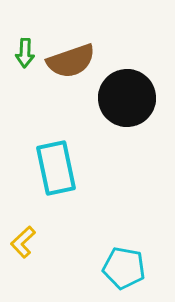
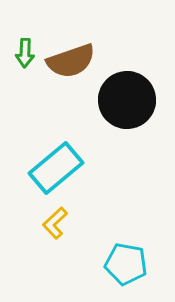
black circle: moved 2 px down
cyan rectangle: rotated 62 degrees clockwise
yellow L-shape: moved 32 px right, 19 px up
cyan pentagon: moved 2 px right, 4 px up
